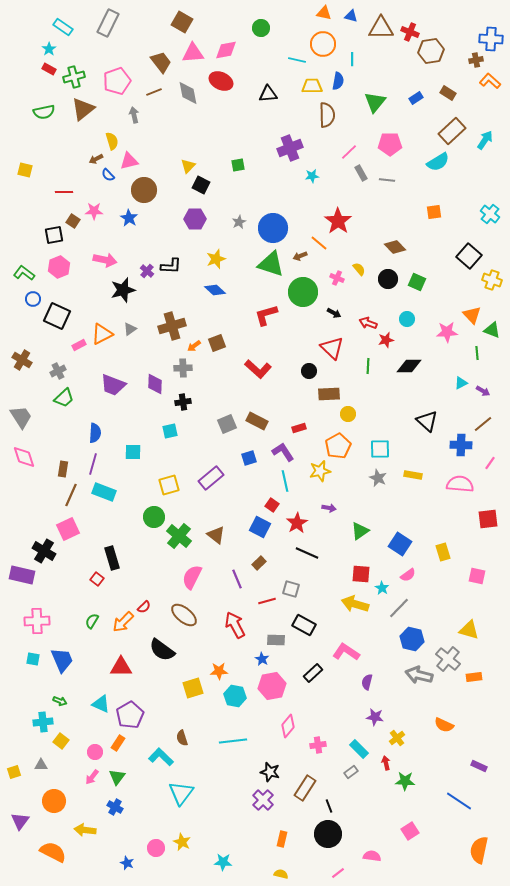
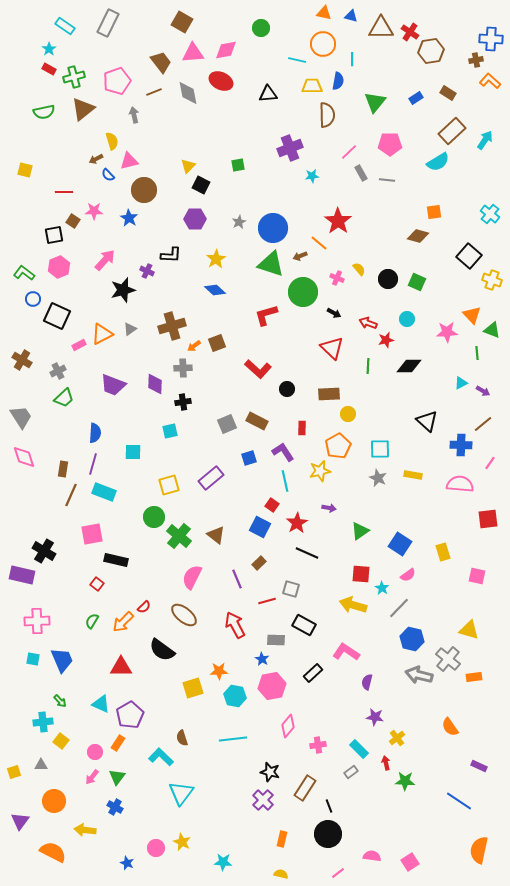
cyan rectangle at (63, 27): moved 2 px right, 1 px up
red cross at (410, 32): rotated 12 degrees clockwise
brown diamond at (395, 247): moved 23 px right, 11 px up; rotated 30 degrees counterclockwise
yellow star at (216, 259): rotated 12 degrees counterclockwise
pink arrow at (105, 260): rotated 60 degrees counterclockwise
black L-shape at (171, 266): moved 11 px up
purple cross at (147, 271): rotated 16 degrees counterclockwise
black circle at (309, 371): moved 22 px left, 18 px down
red rectangle at (299, 428): moved 3 px right; rotated 72 degrees counterclockwise
pink square at (68, 529): moved 24 px right, 5 px down; rotated 15 degrees clockwise
black rectangle at (112, 558): moved 4 px right, 2 px down; rotated 60 degrees counterclockwise
red square at (97, 579): moved 5 px down
yellow arrow at (355, 604): moved 2 px left, 1 px down
green arrow at (60, 701): rotated 24 degrees clockwise
orange semicircle at (444, 725): moved 6 px right, 2 px down; rotated 30 degrees clockwise
cyan line at (233, 741): moved 2 px up
pink square at (410, 831): moved 31 px down
